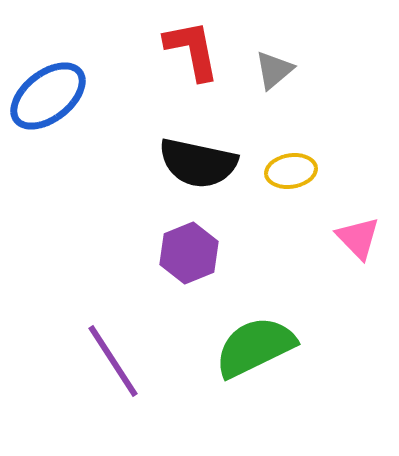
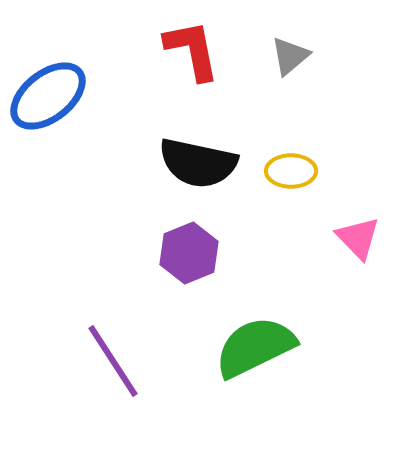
gray triangle: moved 16 px right, 14 px up
yellow ellipse: rotated 9 degrees clockwise
